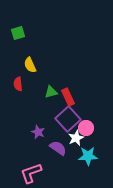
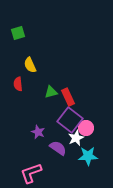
purple square: moved 2 px right, 1 px down; rotated 10 degrees counterclockwise
